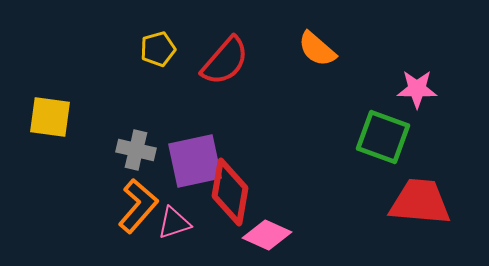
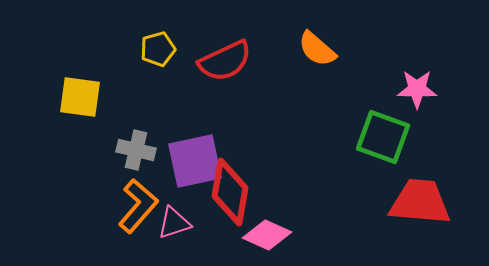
red semicircle: rotated 24 degrees clockwise
yellow square: moved 30 px right, 20 px up
